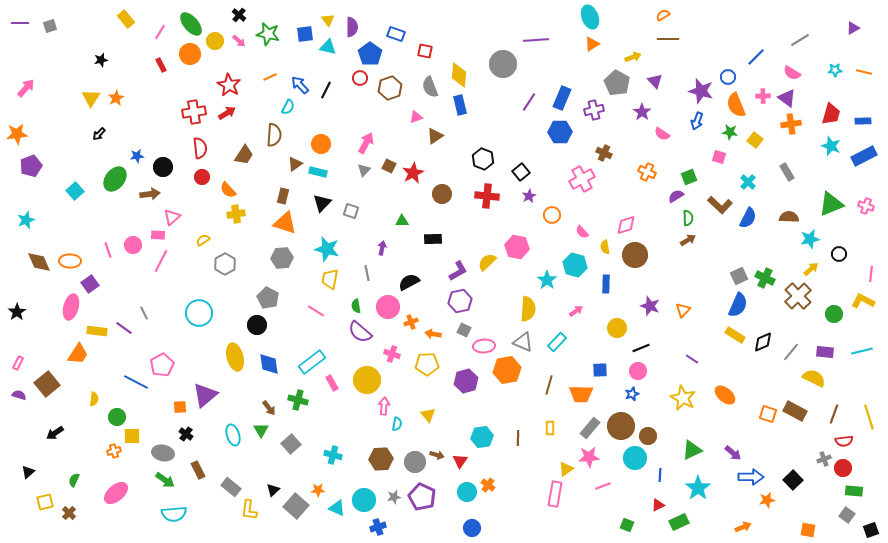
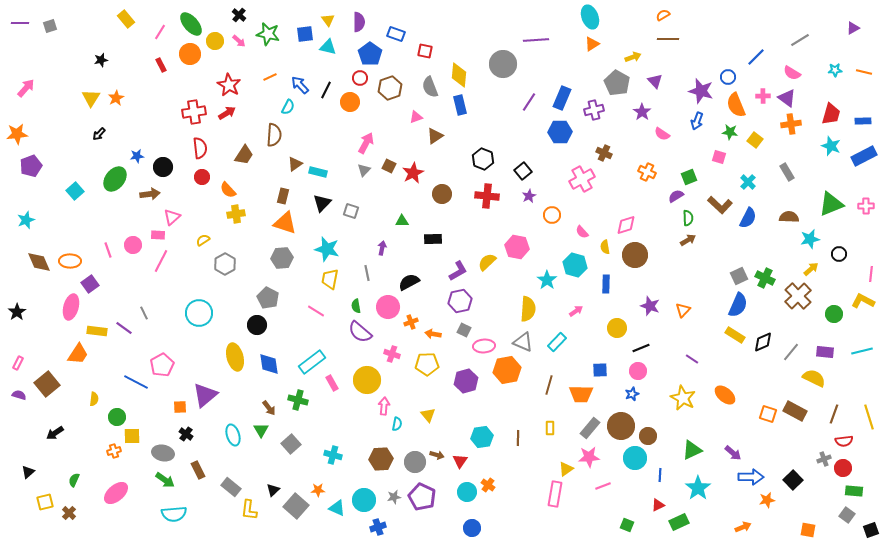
purple semicircle at (352, 27): moved 7 px right, 5 px up
orange circle at (321, 144): moved 29 px right, 42 px up
black square at (521, 172): moved 2 px right, 1 px up
pink cross at (866, 206): rotated 21 degrees counterclockwise
